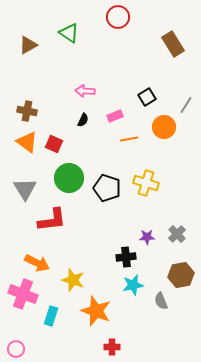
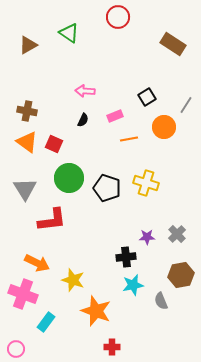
brown rectangle: rotated 25 degrees counterclockwise
cyan rectangle: moved 5 px left, 6 px down; rotated 18 degrees clockwise
